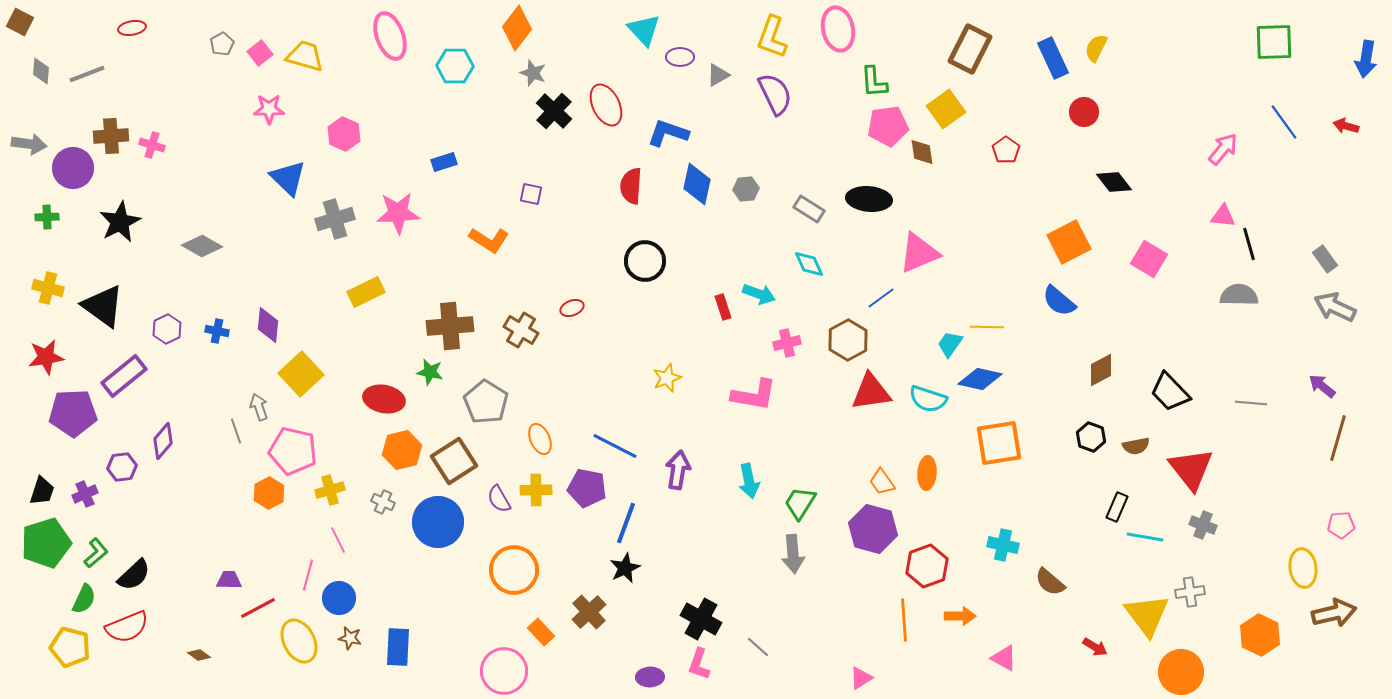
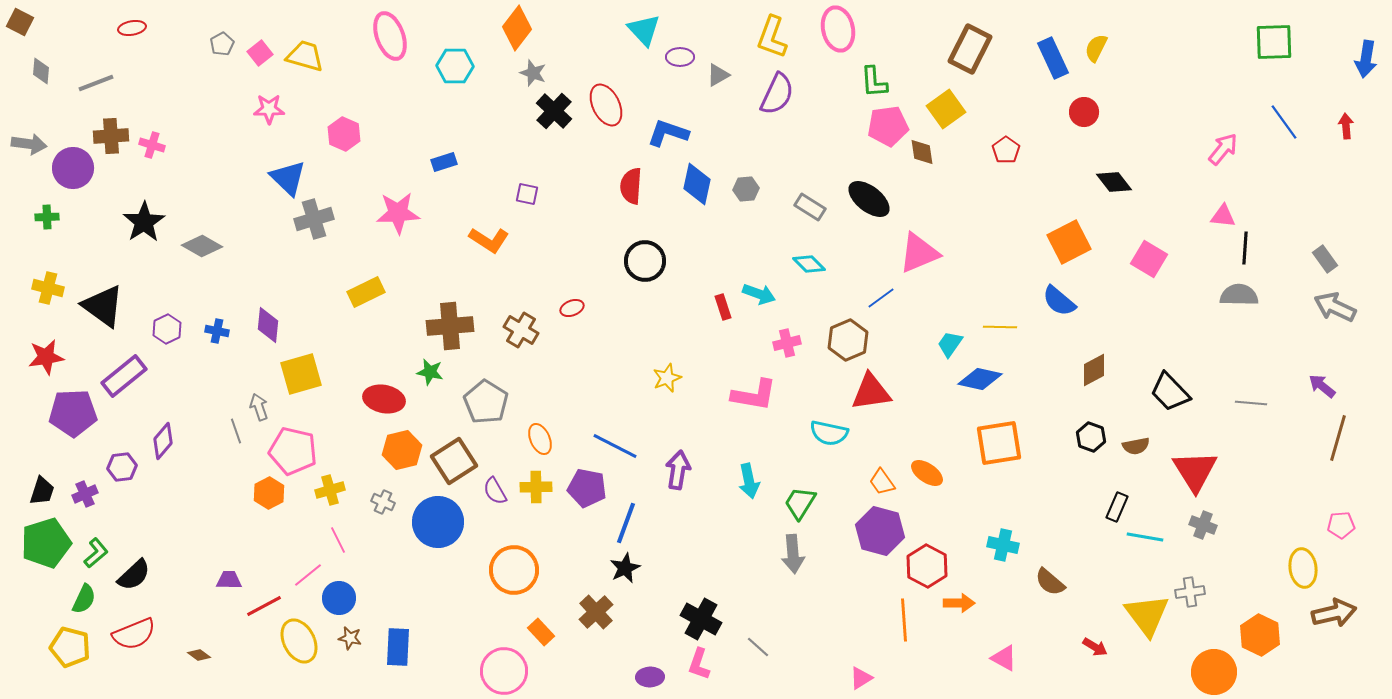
gray line at (87, 74): moved 9 px right, 9 px down
purple semicircle at (775, 94): moved 2 px right; rotated 51 degrees clockwise
red arrow at (1346, 126): rotated 70 degrees clockwise
purple square at (531, 194): moved 4 px left
black ellipse at (869, 199): rotated 33 degrees clockwise
gray rectangle at (809, 209): moved 1 px right, 2 px up
gray cross at (335, 219): moved 21 px left
black star at (120, 222): moved 24 px right; rotated 6 degrees counterclockwise
black line at (1249, 244): moved 4 px left, 4 px down; rotated 20 degrees clockwise
cyan diamond at (809, 264): rotated 20 degrees counterclockwise
yellow line at (987, 327): moved 13 px right
brown hexagon at (848, 340): rotated 6 degrees clockwise
brown diamond at (1101, 370): moved 7 px left
yellow square at (301, 374): rotated 27 degrees clockwise
cyan semicircle at (928, 399): moved 99 px left, 34 px down; rotated 6 degrees counterclockwise
red triangle at (1191, 469): moved 4 px right, 2 px down; rotated 6 degrees clockwise
orange ellipse at (927, 473): rotated 60 degrees counterclockwise
yellow cross at (536, 490): moved 3 px up
purple semicircle at (499, 499): moved 4 px left, 8 px up
purple hexagon at (873, 529): moved 7 px right, 2 px down
red hexagon at (927, 566): rotated 12 degrees counterclockwise
pink line at (308, 575): rotated 36 degrees clockwise
red line at (258, 608): moved 6 px right, 2 px up
brown cross at (589, 612): moved 7 px right
orange arrow at (960, 616): moved 1 px left, 13 px up
red semicircle at (127, 627): moved 7 px right, 7 px down
orange circle at (1181, 672): moved 33 px right
